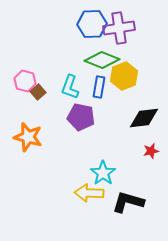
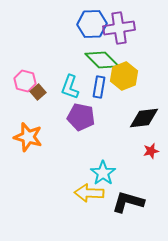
green diamond: rotated 24 degrees clockwise
